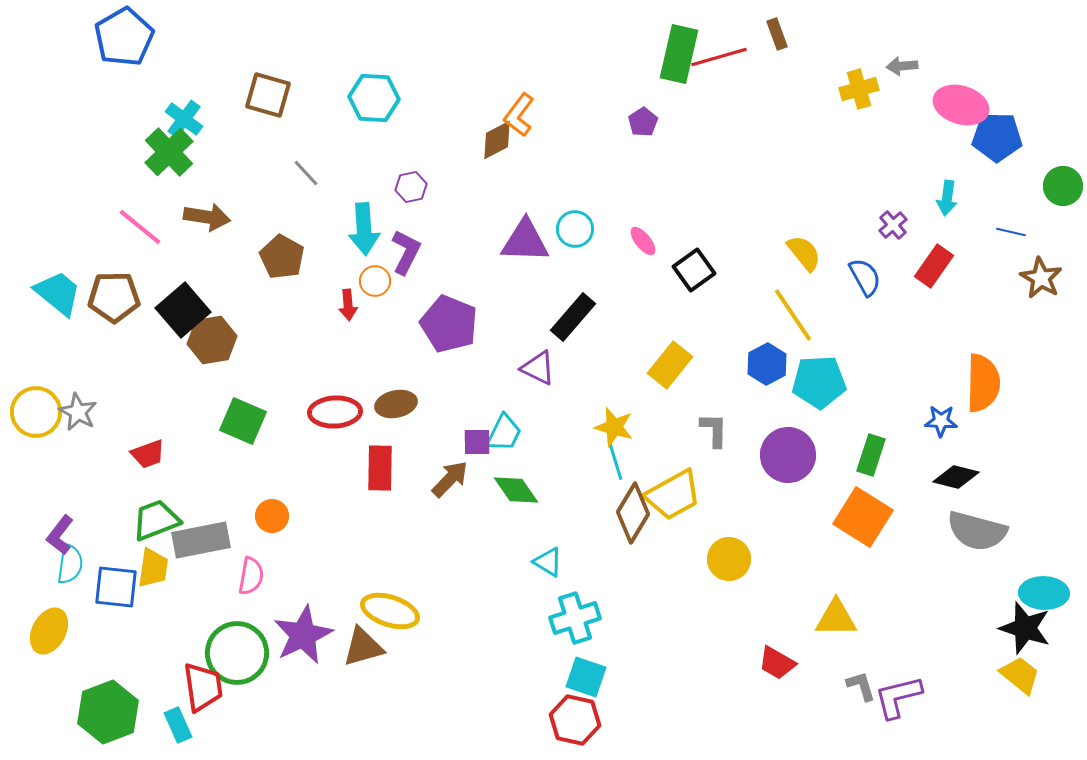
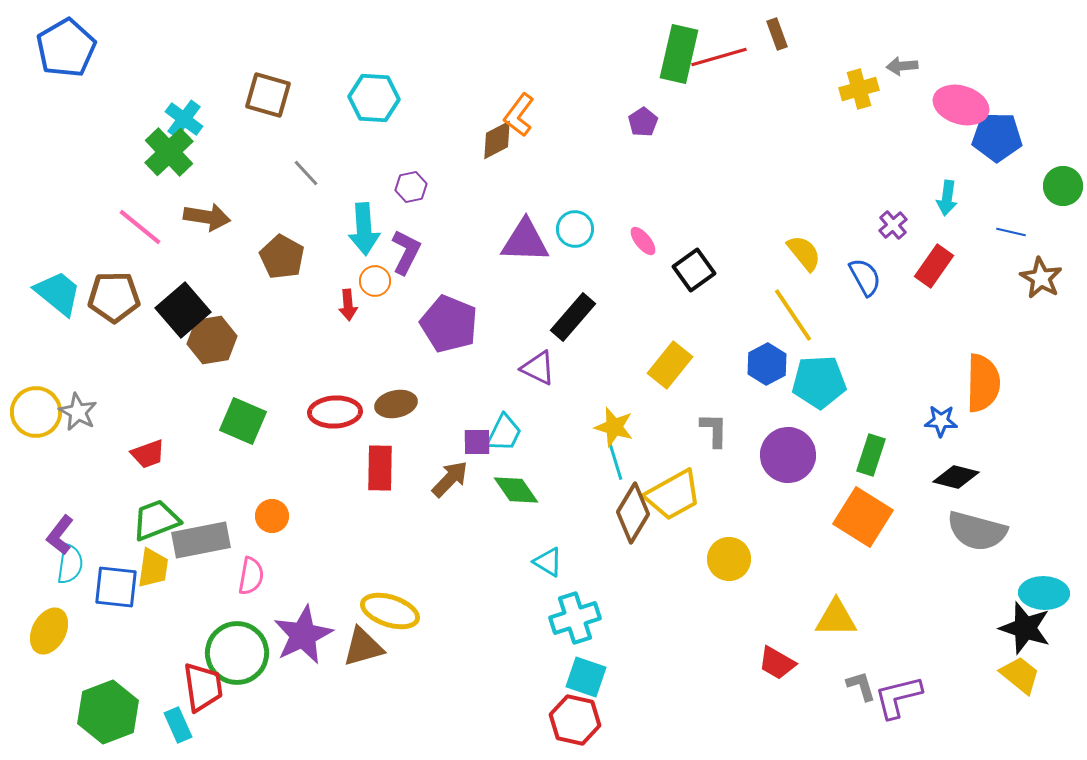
blue pentagon at (124, 37): moved 58 px left, 11 px down
